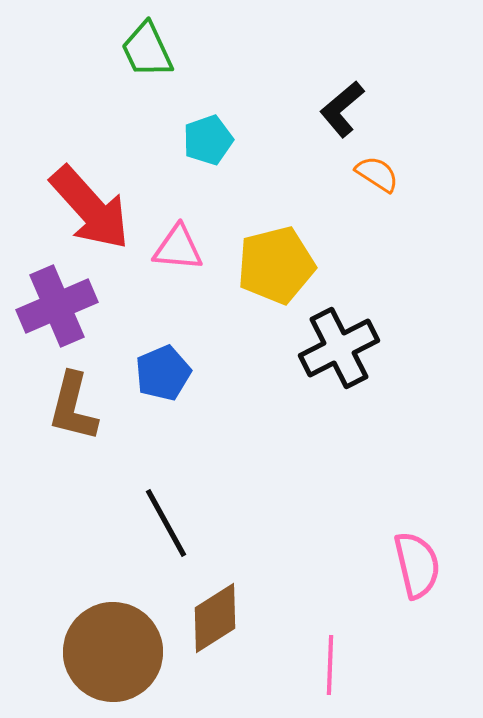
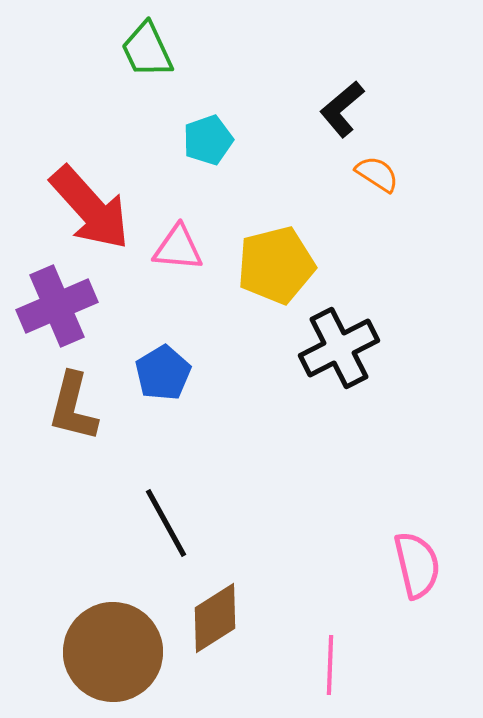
blue pentagon: rotated 8 degrees counterclockwise
